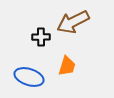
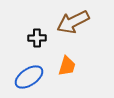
black cross: moved 4 px left, 1 px down
blue ellipse: rotated 52 degrees counterclockwise
